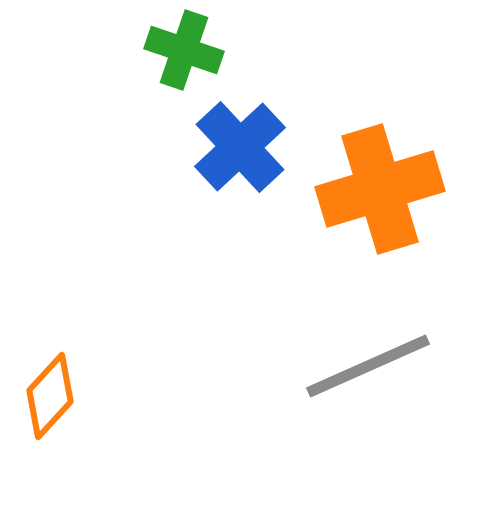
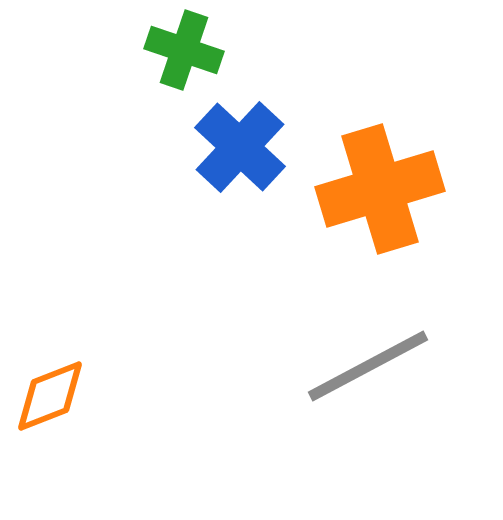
blue cross: rotated 4 degrees counterclockwise
gray line: rotated 4 degrees counterclockwise
orange diamond: rotated 26 degrees clockwise
